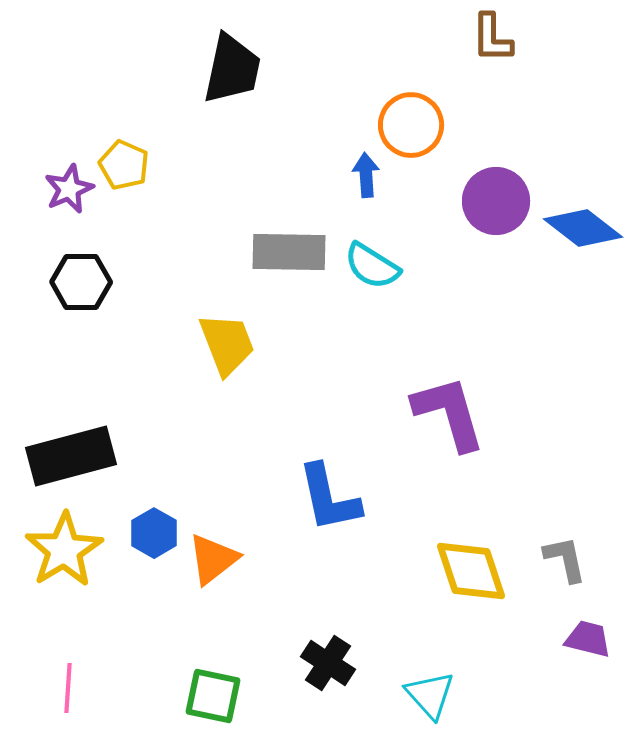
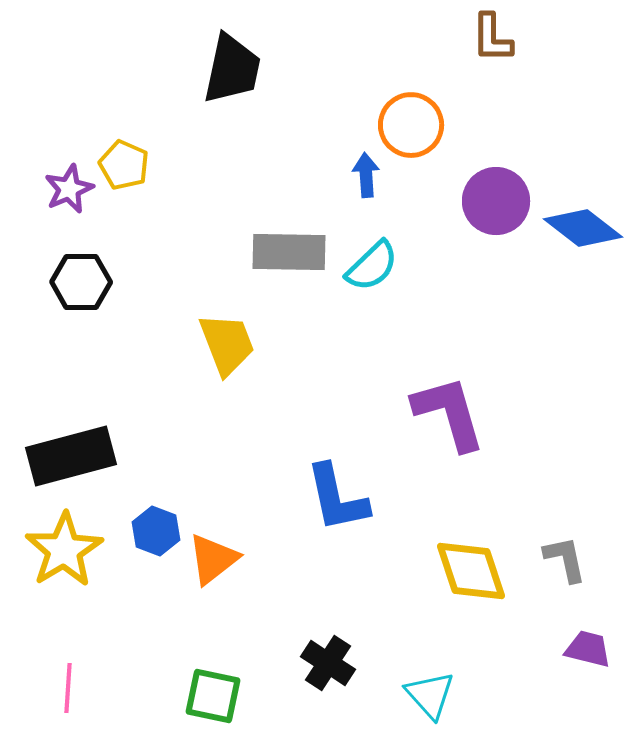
cyan semicircle: rotated 76 degrees counterclockwise
blue L-shape: moved 8 px right
blue hexagon: moved 2 px right, 2 px up; rotated 9 degrees counterclockwise
purple trapezoid: moved 10 px down
